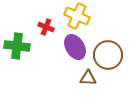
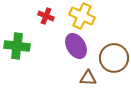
yellow cross: moved 5 px right
red cross: moved 11 px up
purple ellipse: moved 1 px right, 1 px up
brown circle: moved 6 px right, 3 px down
